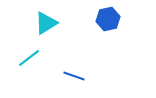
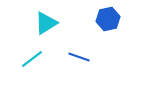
cyan line: moved 3 px right, 1 px down
blue line: moved 5 px right, 19 px up
